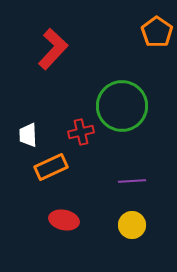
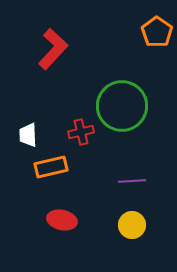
orange rectangle: rotated 12 degrees clockwise
red ellipse: moved 2 px left
